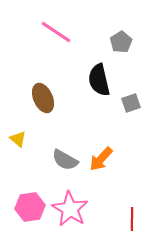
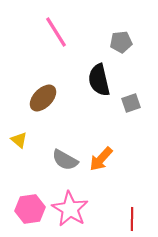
pink line: rotated 24 degrees clockwise
gray pentagon: rotated 25 degrees clockwise
brown ellipse: rotated 68 degrees clockwise
yellow triangle: moved 1 px right, 1 px down
pink hexagon: moved 2 px down
